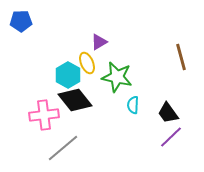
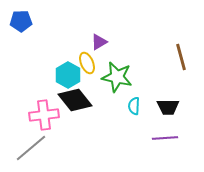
cyan semicircle: moved 1 px right, 1 px down
black trapezoid: moved 6 px up; rotated 55 degrees counterclockwise
purple line: moved 6 px left, 1 px down; rotated 40 degrees clockwise
gray line: moved 32 px left
